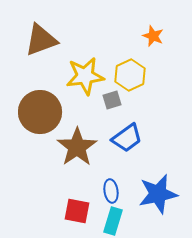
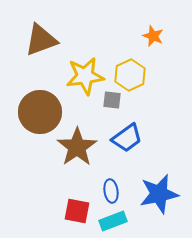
gray square: rotated 24 degrees clockwise
blue star: moved 1 px right
cyan rectangle: rotated 52 degrees clockwise
